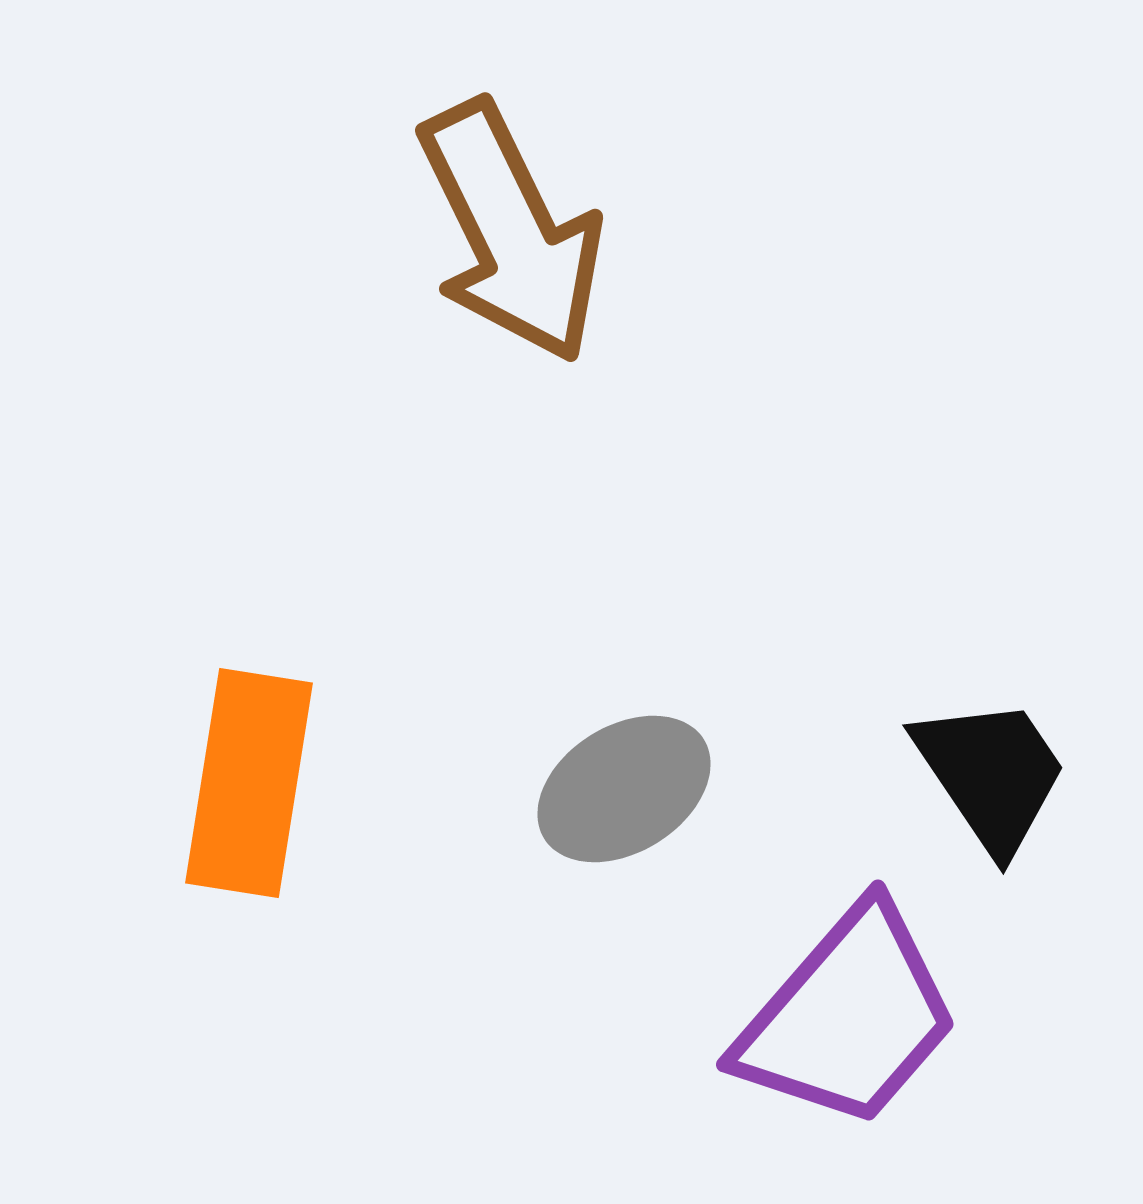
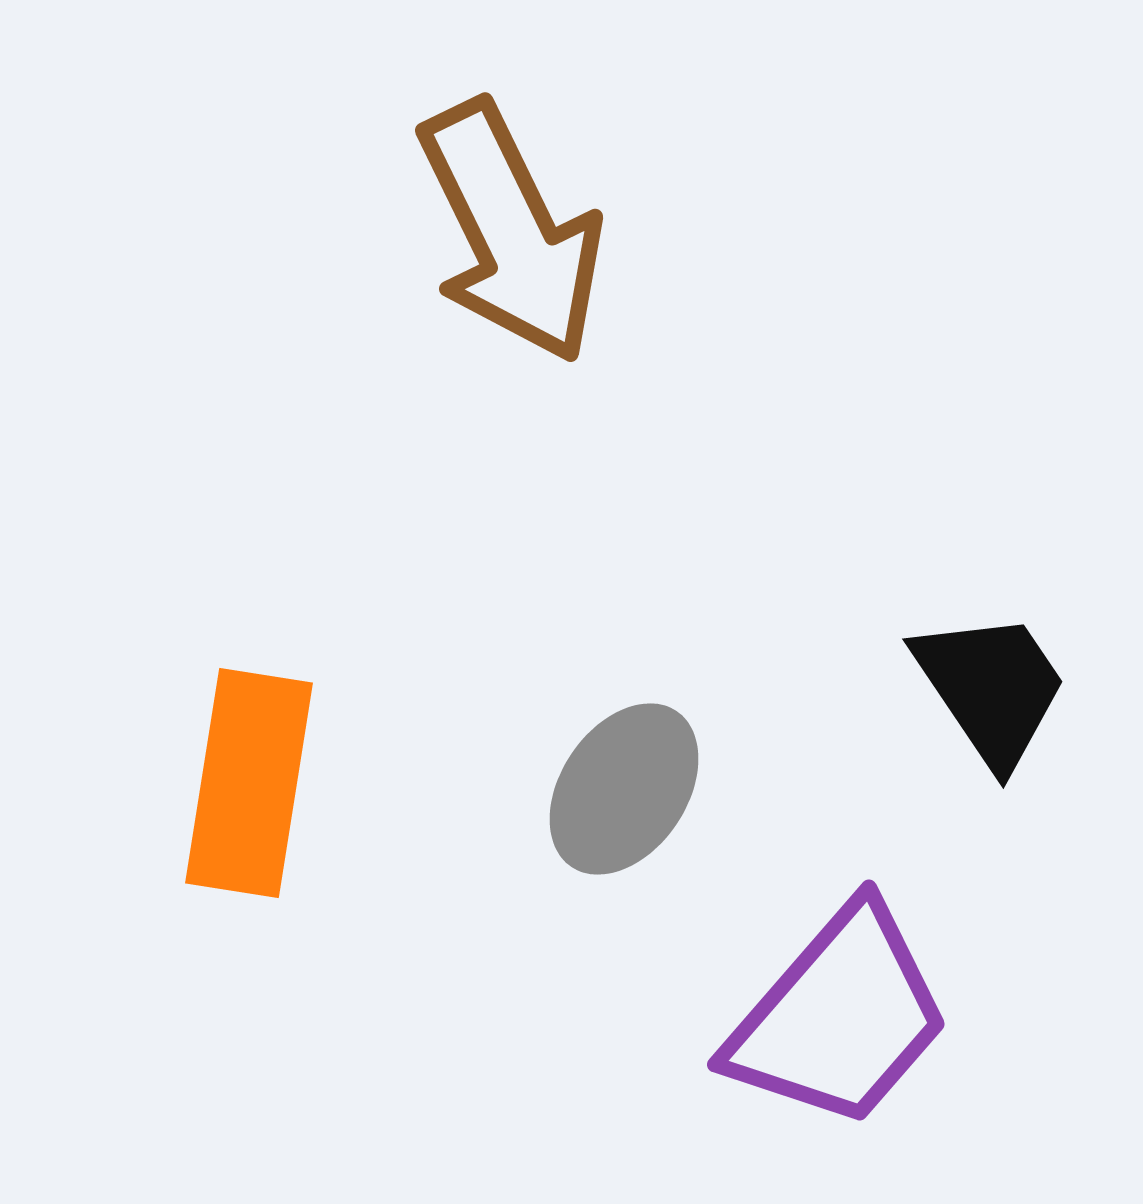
black trapezoid: moved 86 px up
gray ellipse: rotated 24 degrees counterclockwise
purple trapezoid: moved 9 px left
